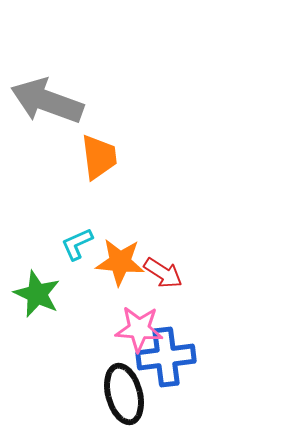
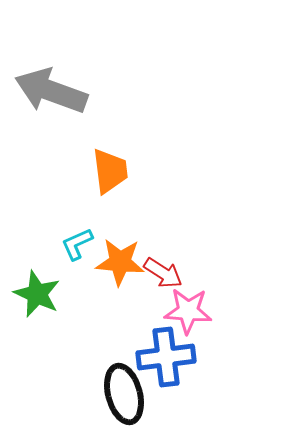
gray arrow: moved 4 px right, 10 px up
orange trapezoid: moved 11 px right, 14 px down
pink star: moved 49 px right, 18 px up
